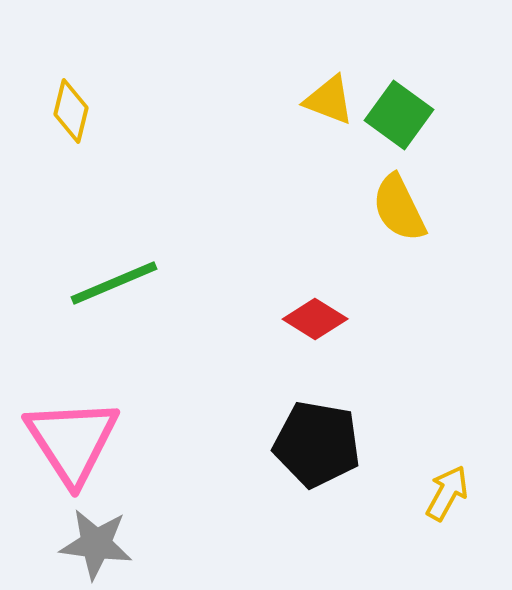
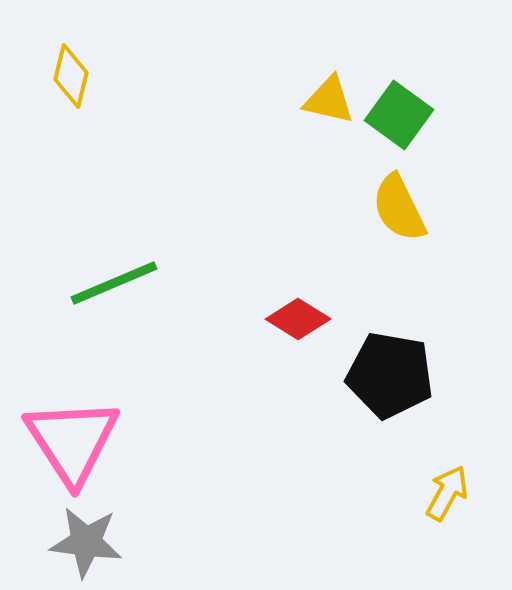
yellow triangle: rotated 8 degrees counterclockwise
yellow diamond: moved 35 px up
red diamond: moved 17 px left
black pentagon: moved 73 px right, 69 px up
gray star: moved 10 px left, 2 px up
